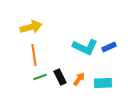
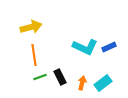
orange arrow: moved 3 px right, 4 px down; rotated 24 degrees counterclockwise
cyan rectangle: rotated 36 degrees counterclockwise
